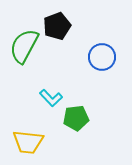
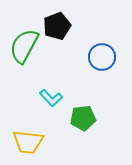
green pentagon: moved 7 px right
